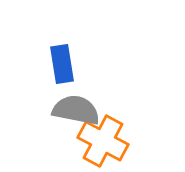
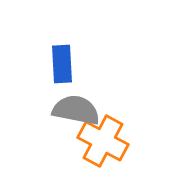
blue rectangle: rotated 6 degrees clockwise
